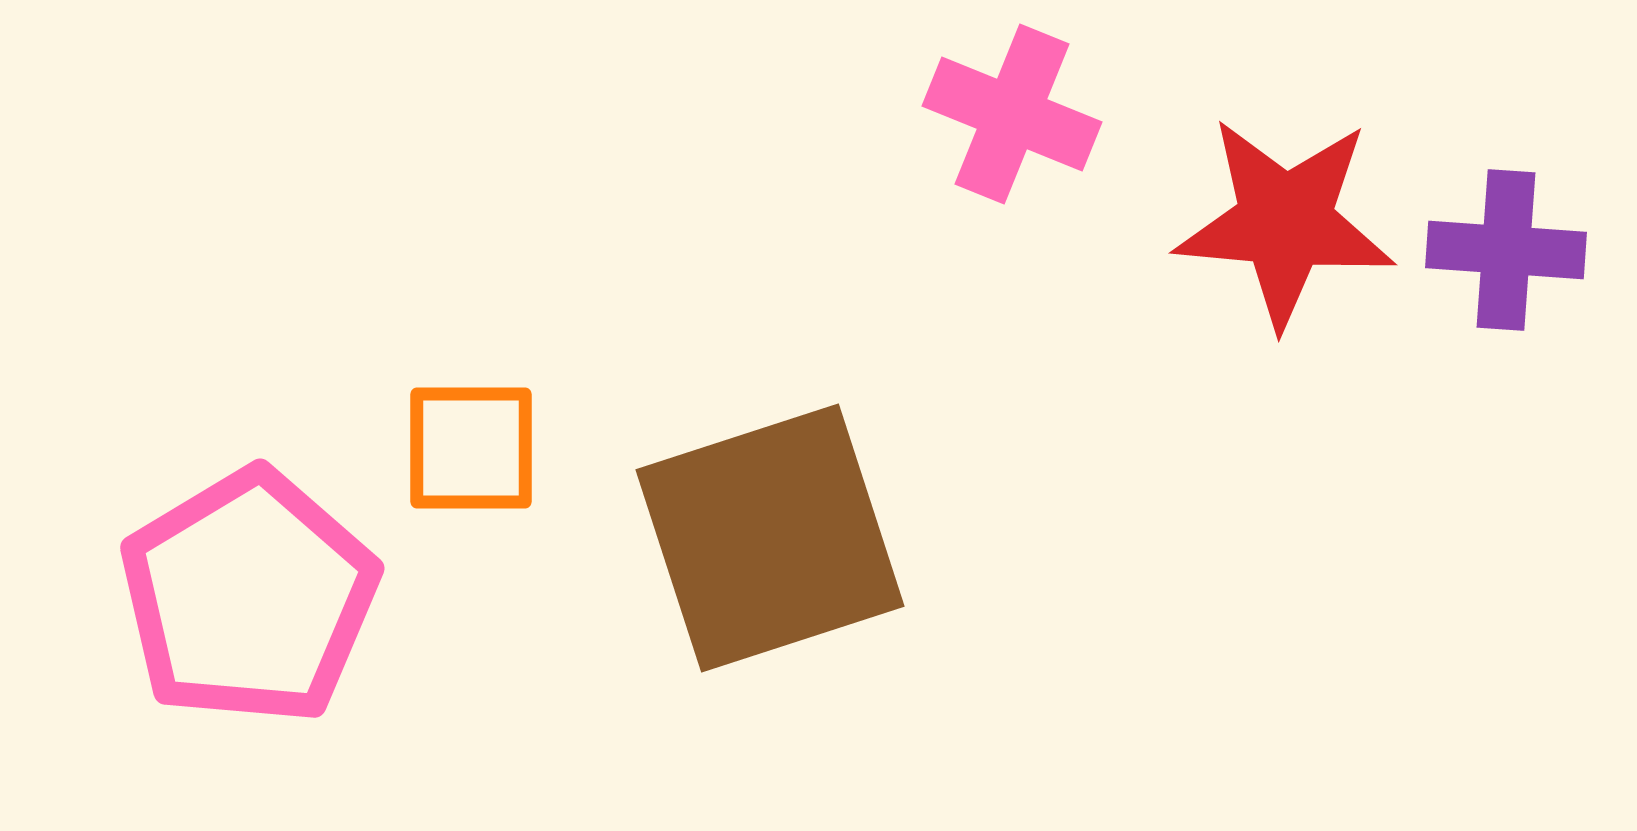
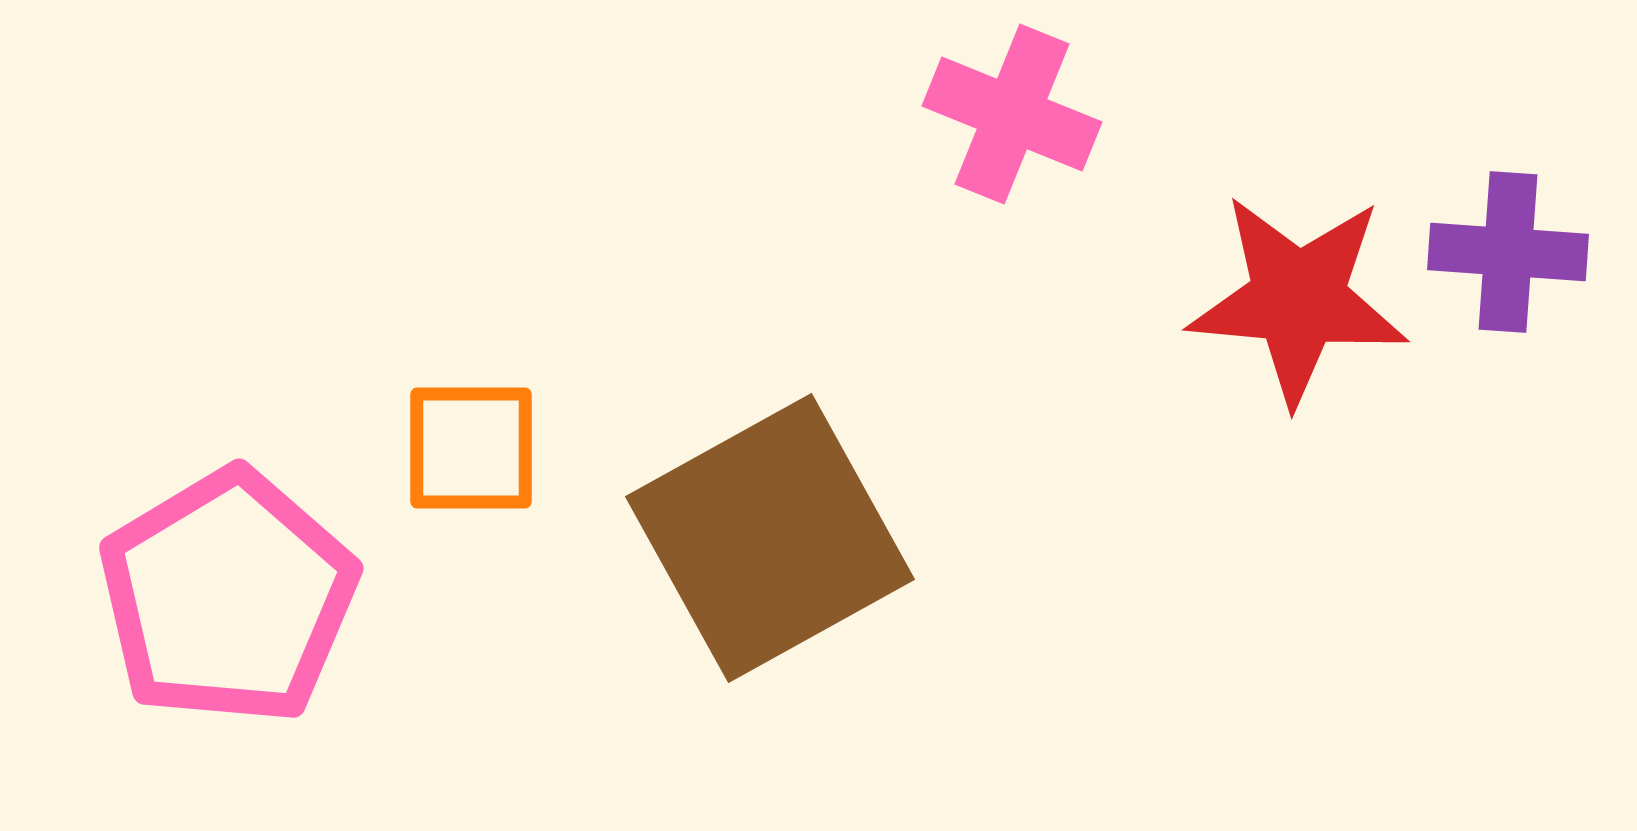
red star: moved 13 px right, 77 px down
purple cross: moved 2 px right, 2 px down
brown square: rotated 11 degrees counterclockwise
pink pentagon: moved 21 px left
